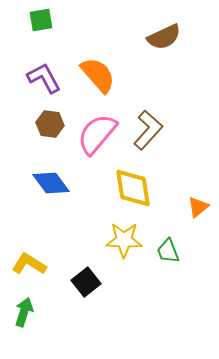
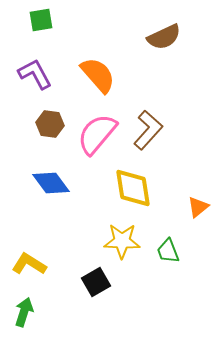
purple L-shape: moved 9 px left, 4 px up
yellow star: moved 2 px left, 1 px down
black square: moved 10 px right; rotated 8 degrees clockwise
